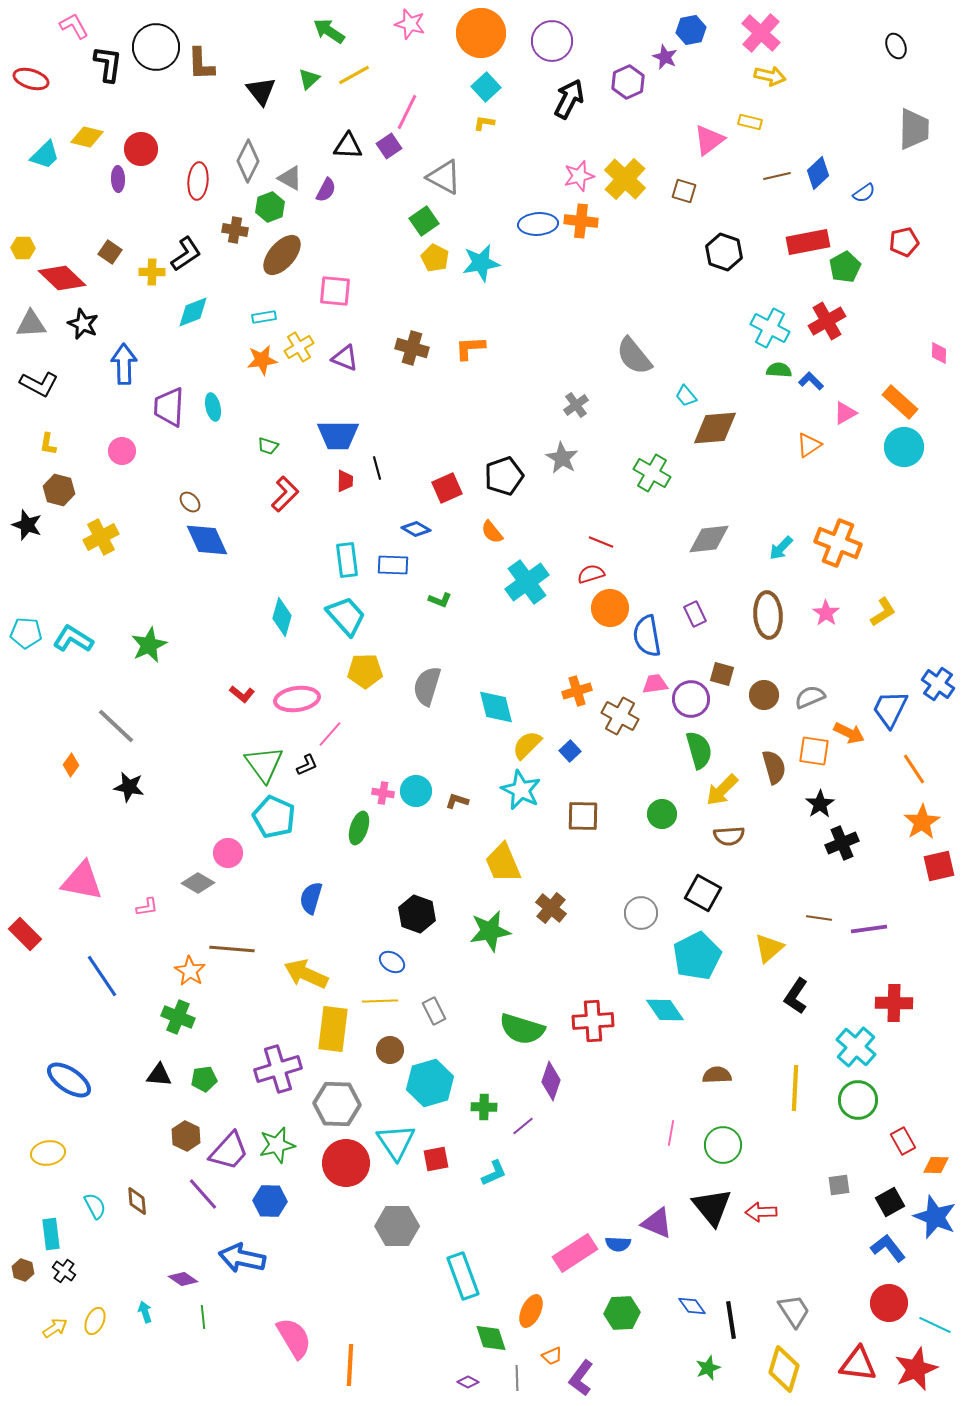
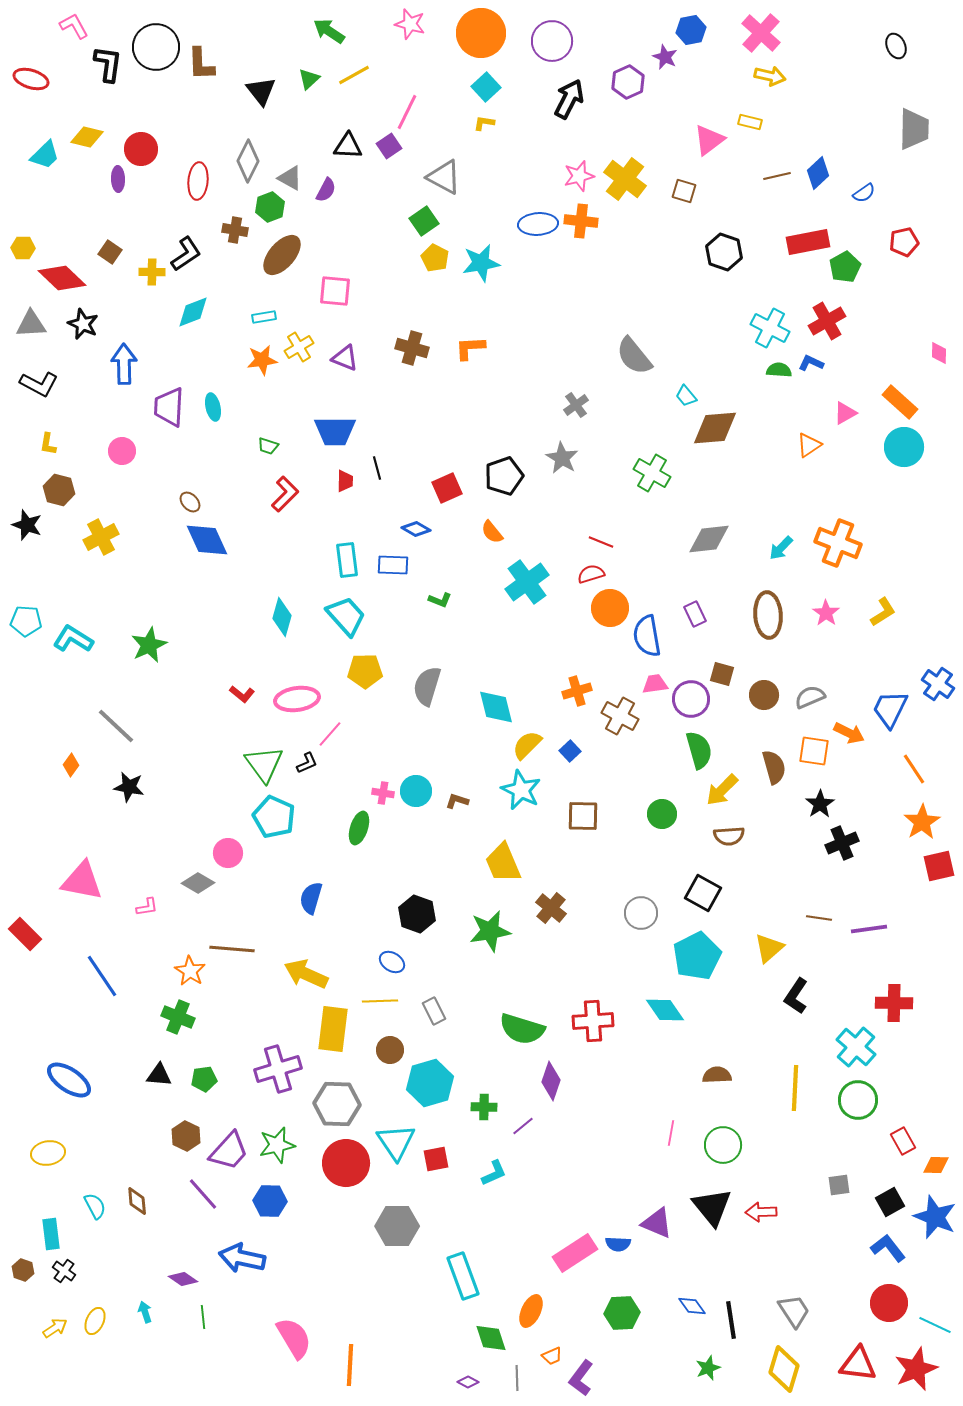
yellow cross at (625, 179): rotated 6 degrees counterclockwise
blue L-shape at (811, 381): moved 18 px up; rotated 20 degrees counterclockwise
blue trapezoid at (338, 435): moved 3 px left, 4 px up
cyan pentagon at (26, 633): moved 12 px up
black L-shape at (307, 765): moved 2 px up
